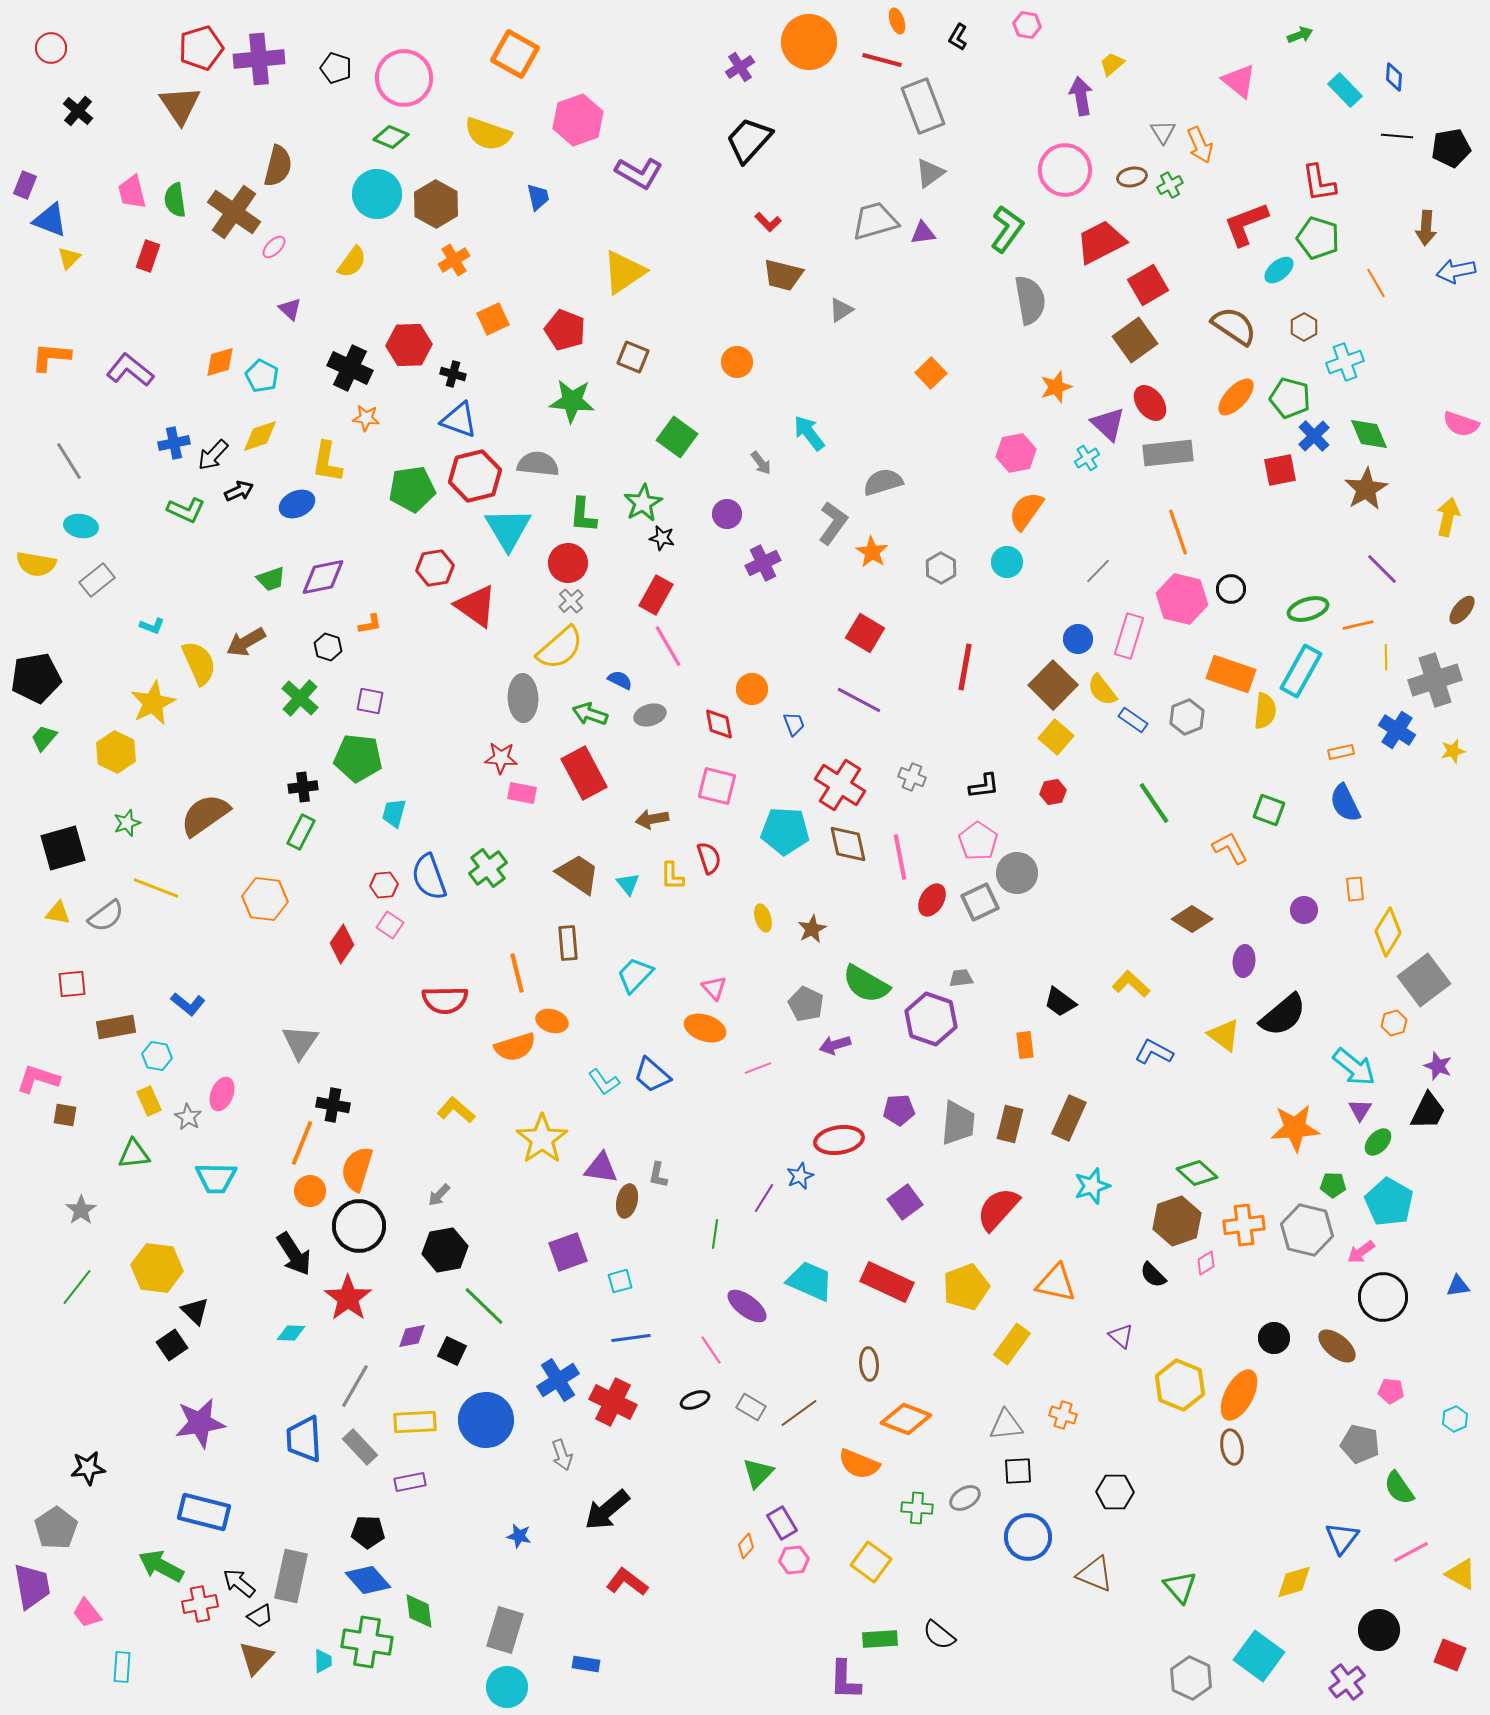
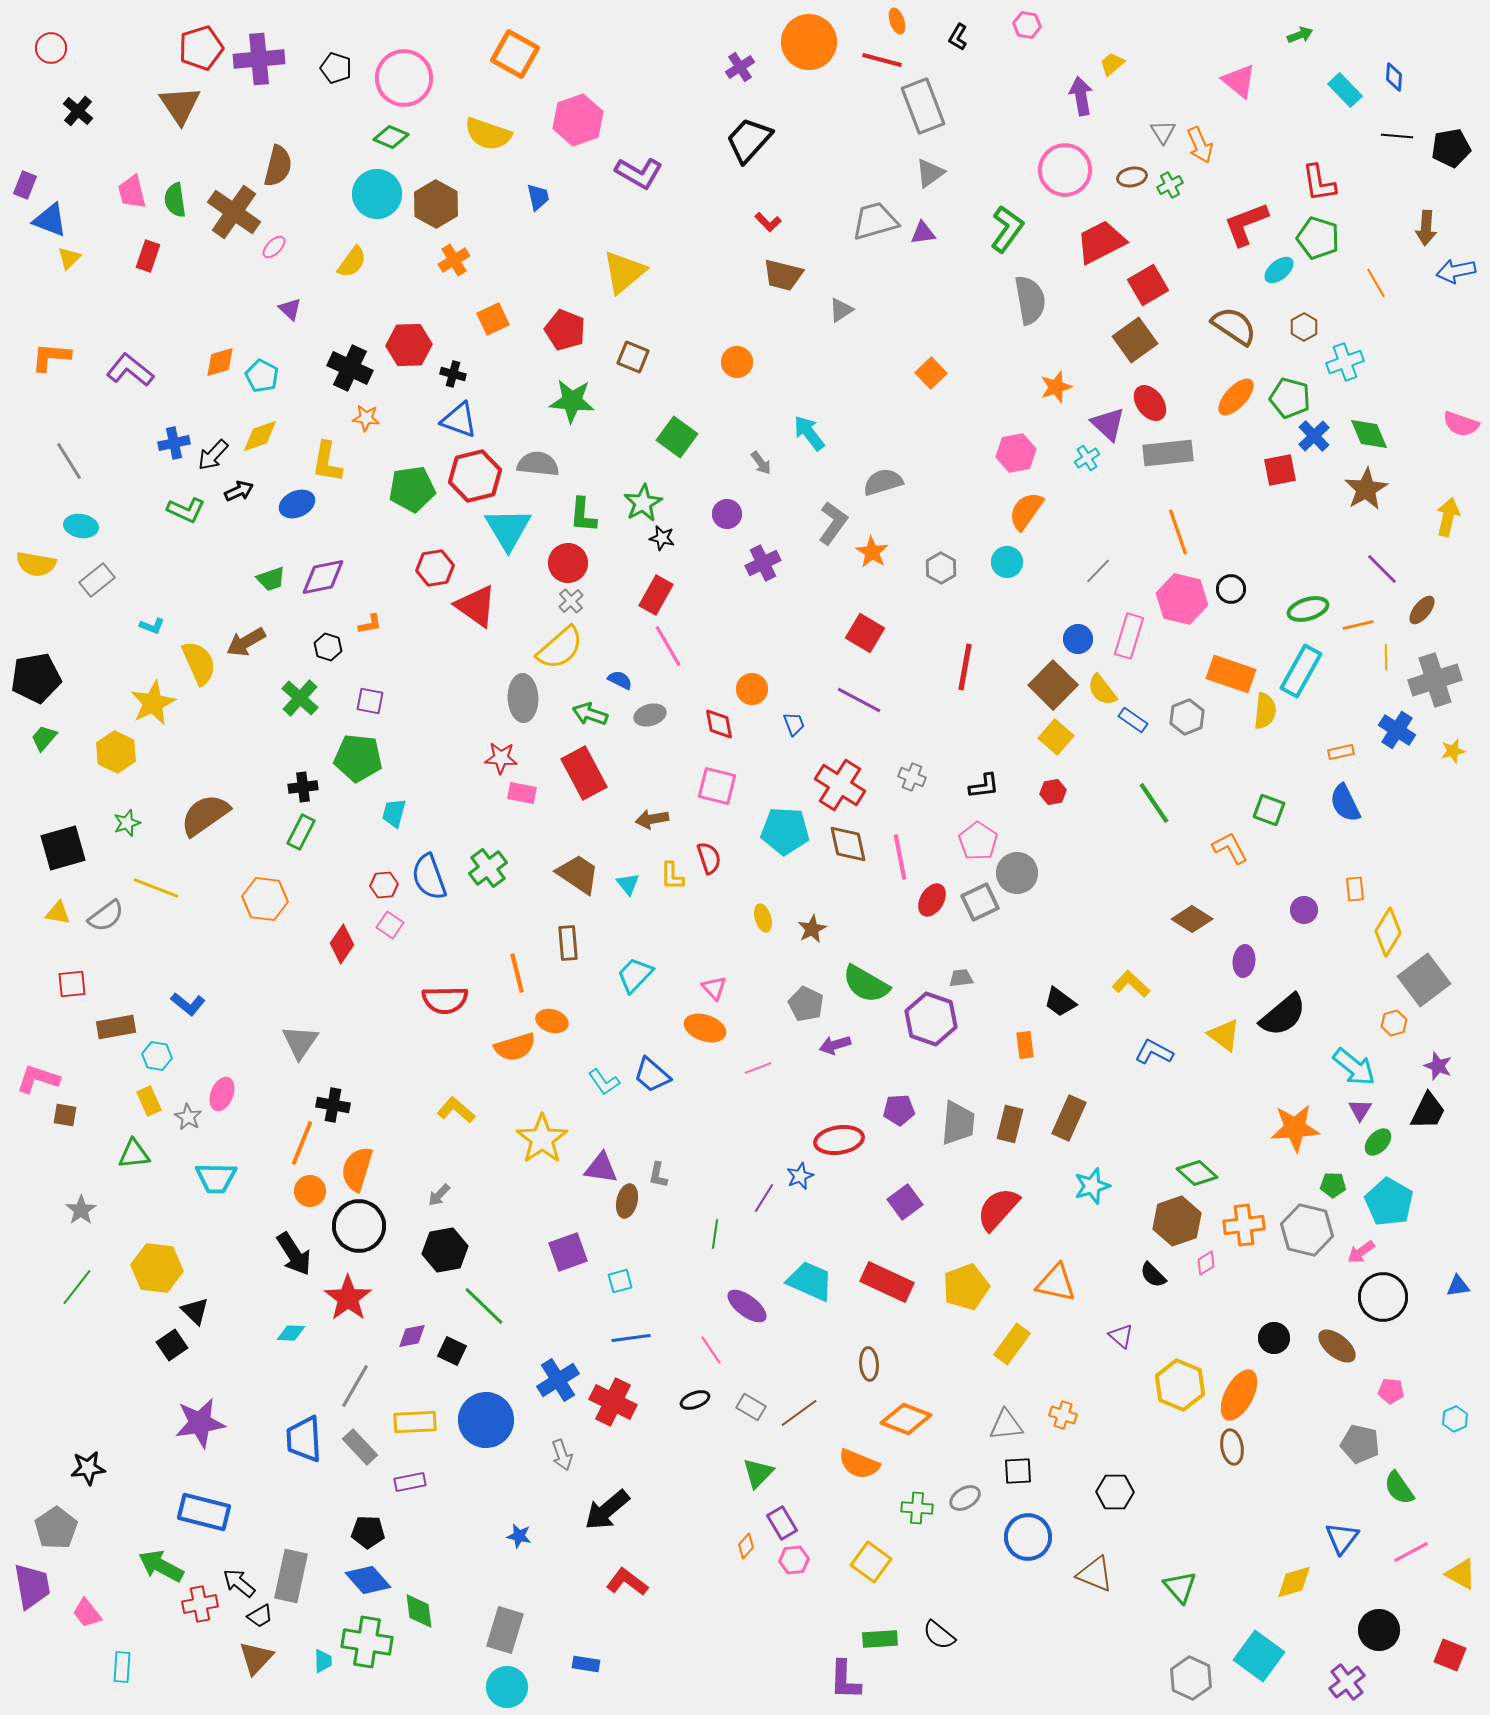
yellow triangle at (624, 272): rotated 6 degrees counterclockwise
brown ellipse at (1462, 610): moved 40 px left
